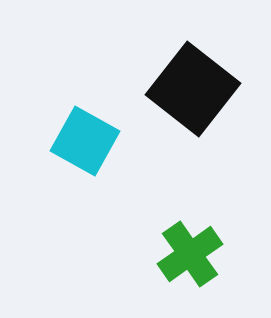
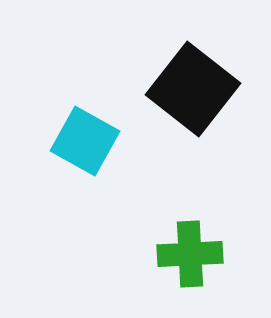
green cross: rotated 32 degrees clockwise
